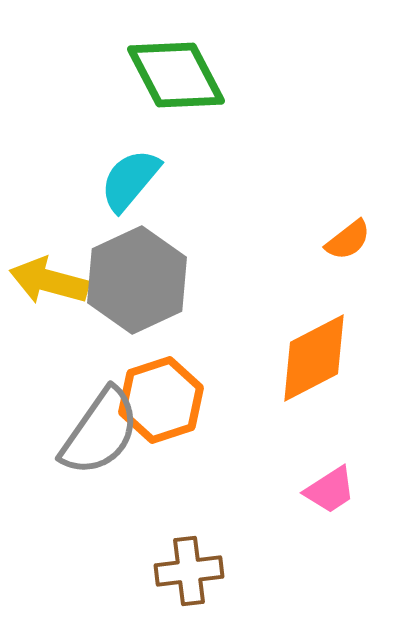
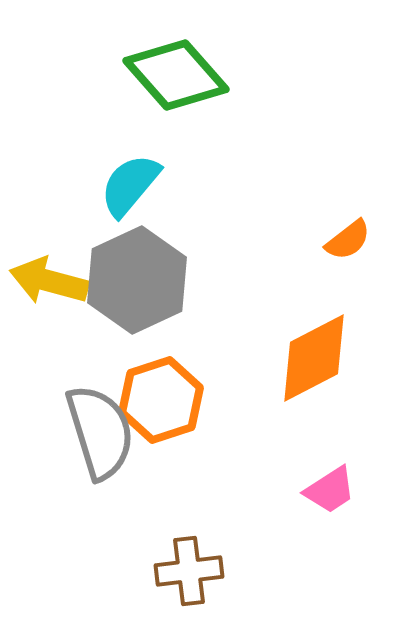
green diamond: rotated 14 degrees counterclockwise
cyan semicircle: moved 5 px down
gray semicircle: rotated 52 degrees counterclockwise
